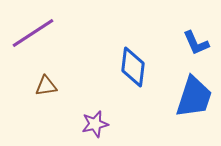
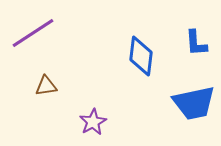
blue L-shape: rotated 20 degrees clockwise
blue diamond: moved 8 px right, 11 px up
blue trapezoid: moved 6 px down; rotated 60 degrees clockwise
purple star: moved 2 px left, 2 px up; rotated 16 degrees counterclockwise
